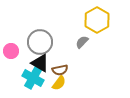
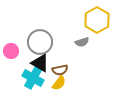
gray semicircle: rotated 152 degrees counterclockwise
